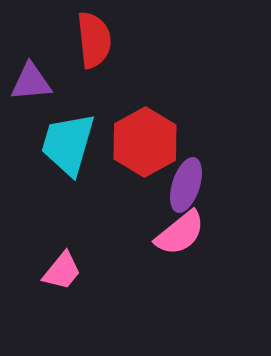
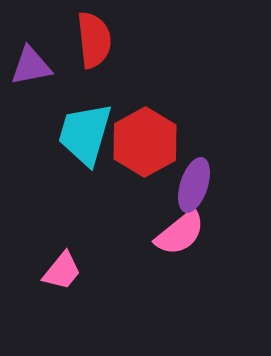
purple triangle: moved 16 px up; rotated 6 degrees counterclockwise
cyan trapezoid: moved 17 px right, 10 px up
purple ellipse: moved 8 px right
